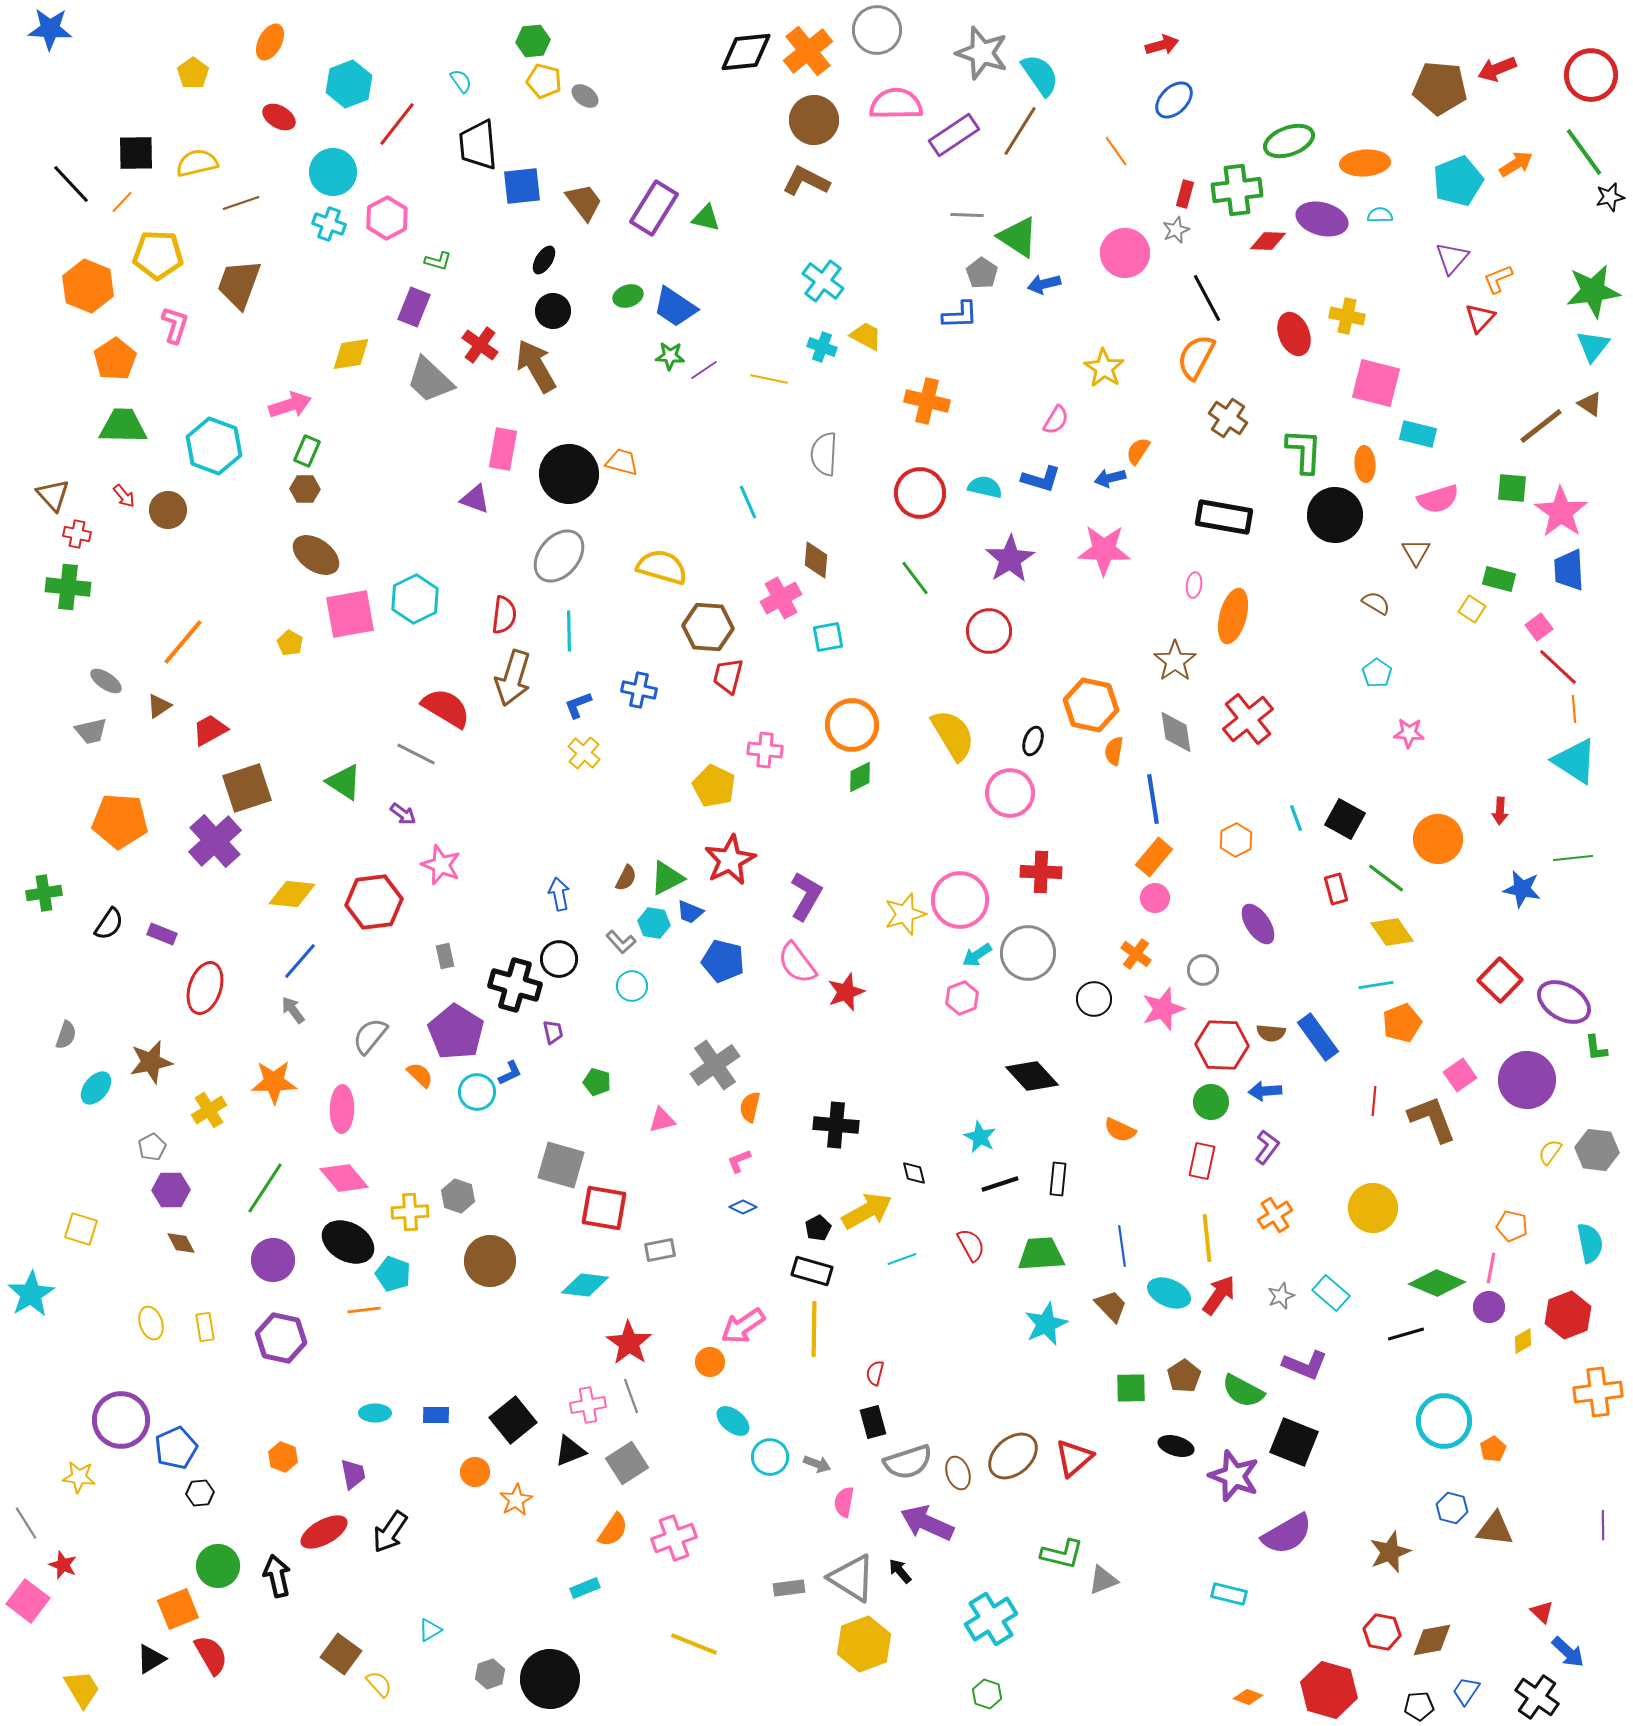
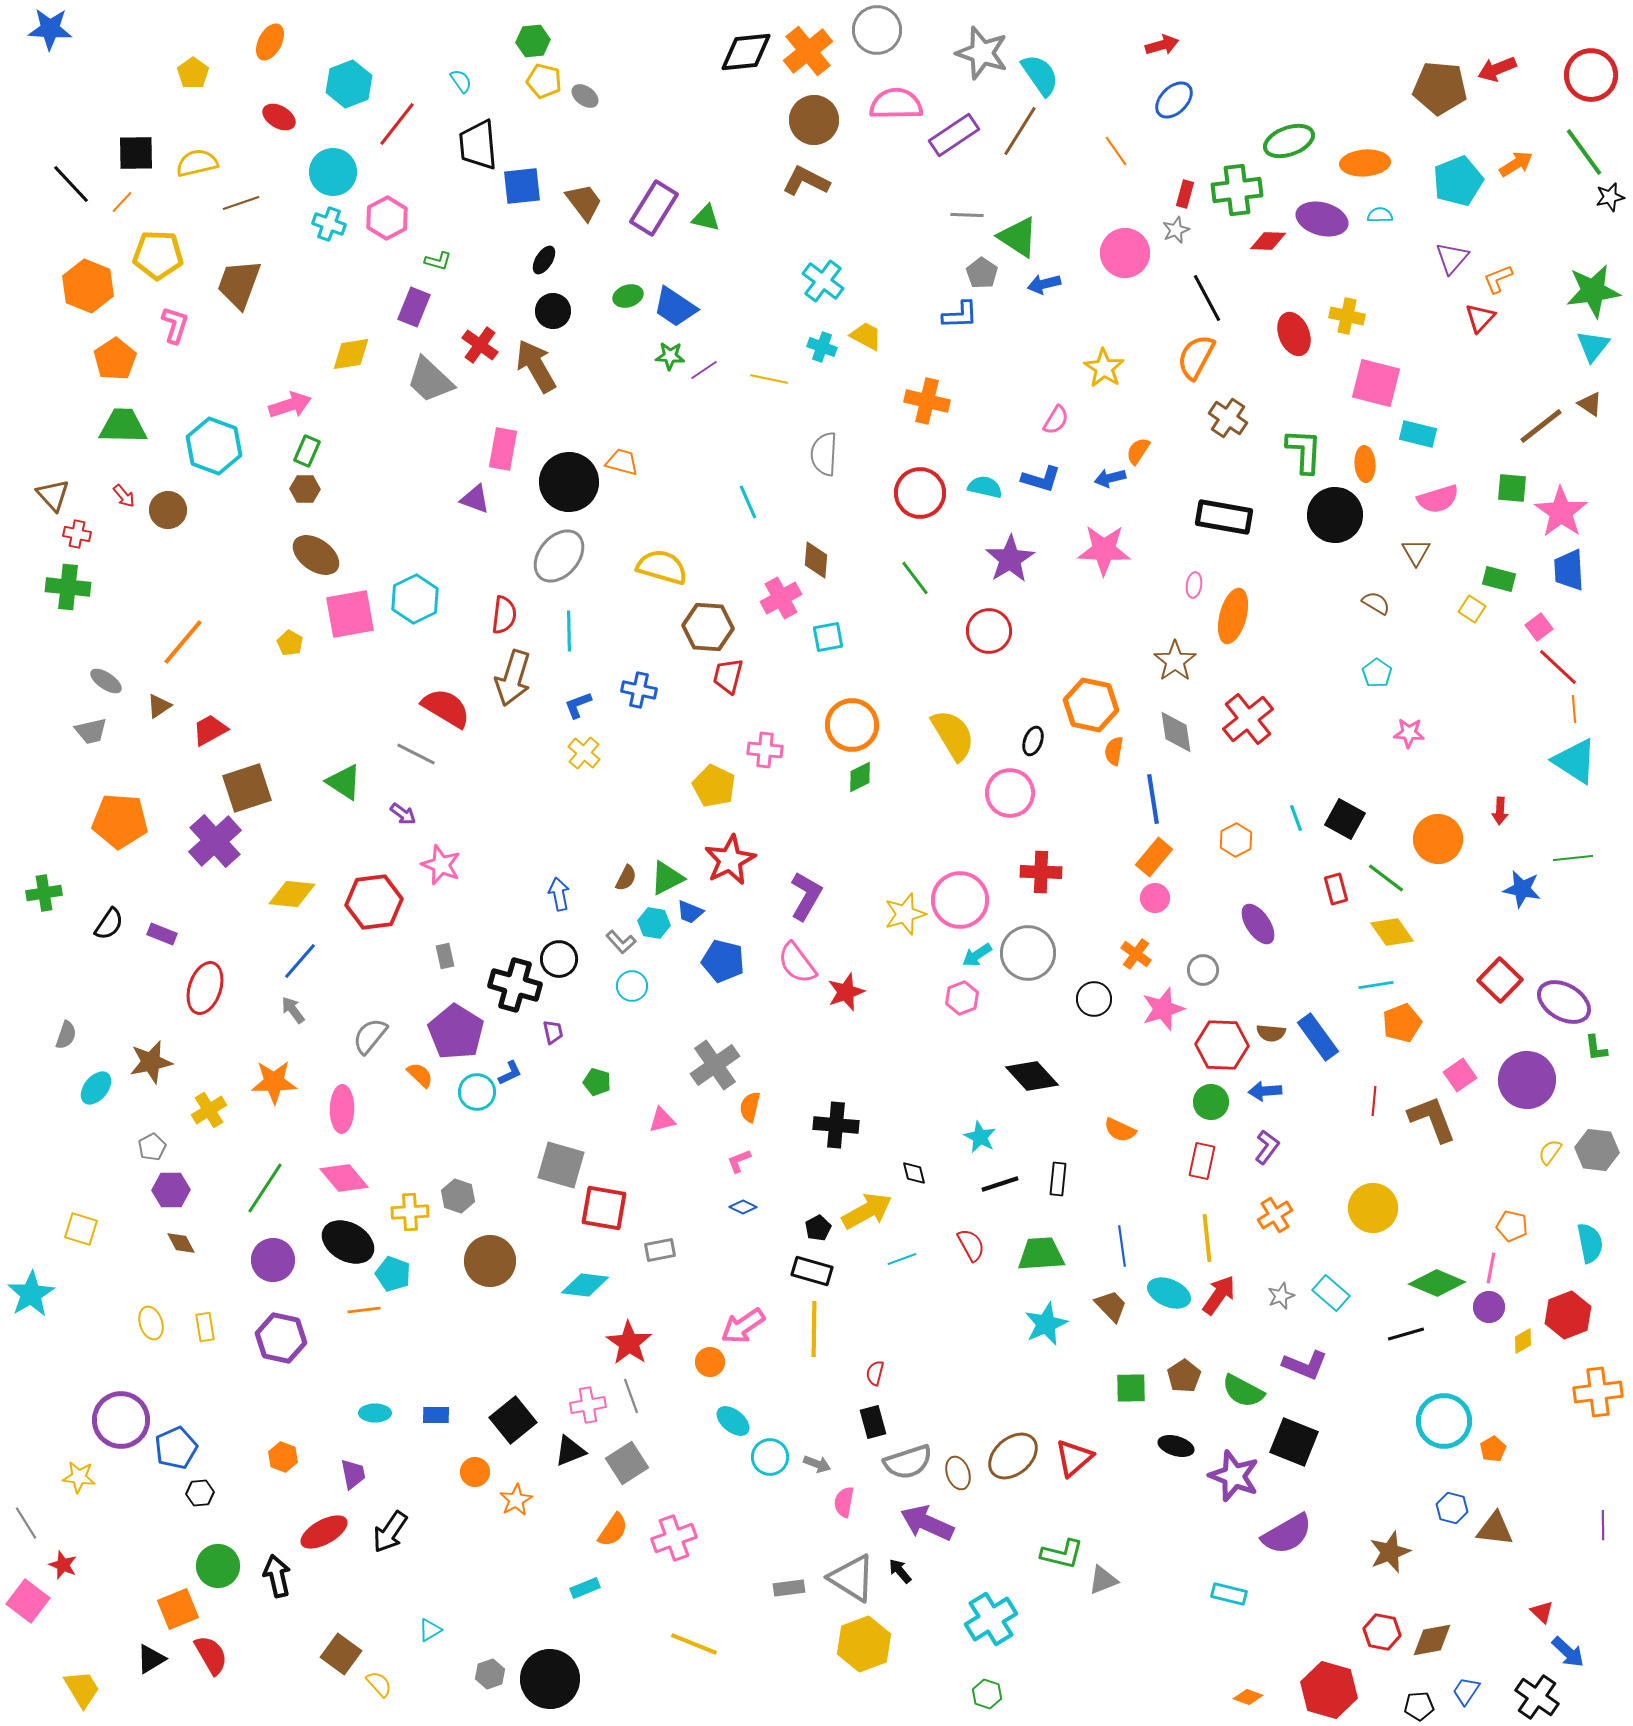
black circle at (569, 474): moved 8 px down
